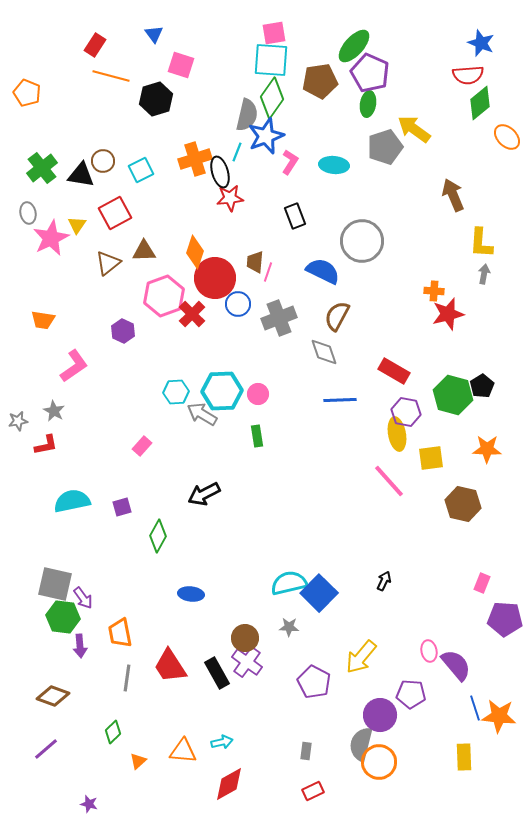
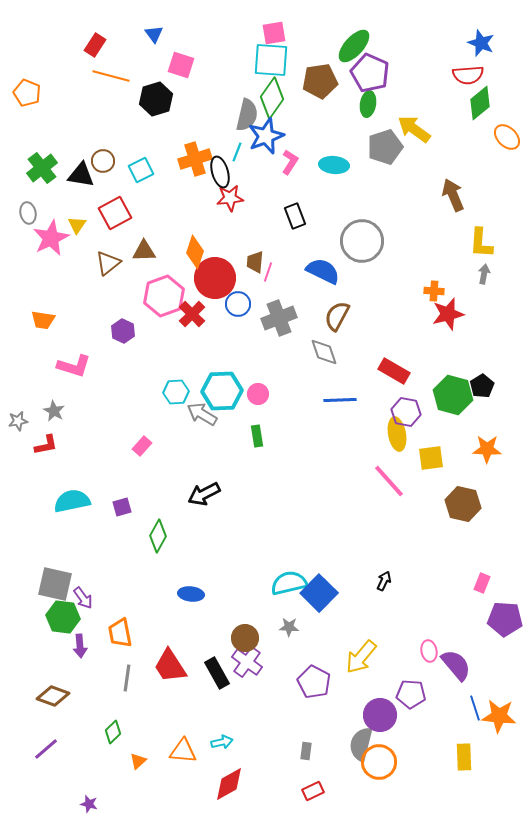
pink L-shape at (74, 366): rotated 52 degrees clockwise
